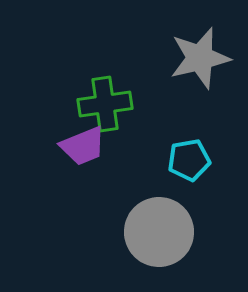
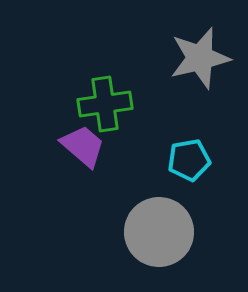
purple trapezoid: rotated 117 degrees counterclockwise
